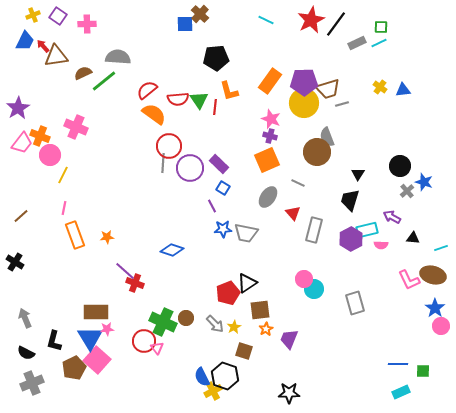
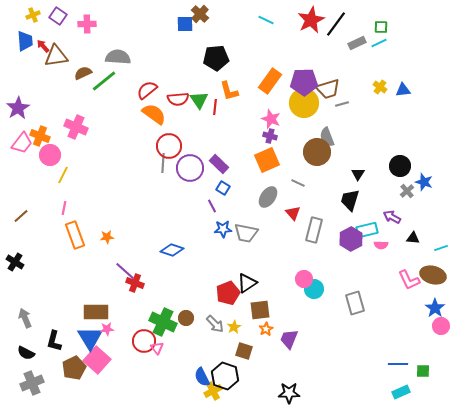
blue trapezoid at (25, 41): rotated 30 degrees counterclockwise
